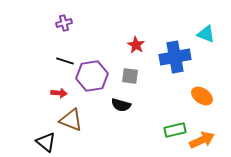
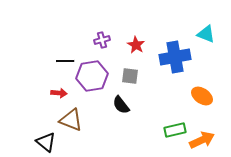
purple cross: moved 38 px right, 17 px down
black line: rotated 18 degrees counterclockwise
black semicircle: rotated 36 degrees clockwise
